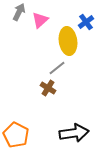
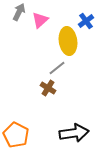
blue cross: moved 1 px up
